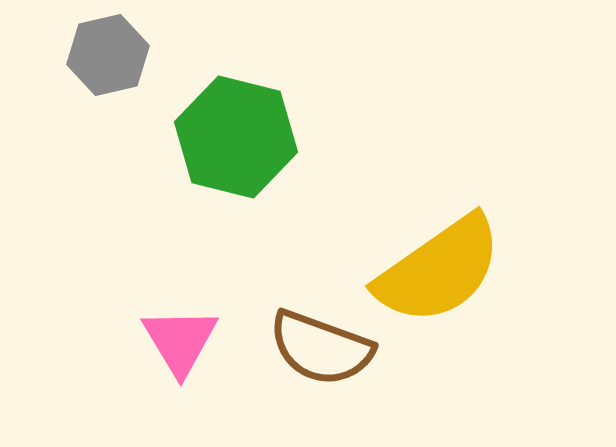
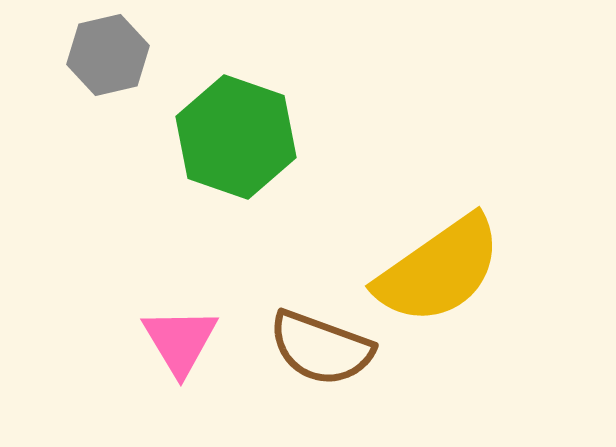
green hexagon: rotated 5 degrees clockwise
